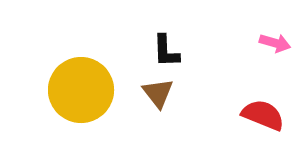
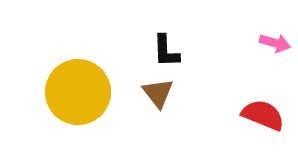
yellow circle: moved 3 px left, 2 px down
